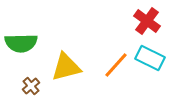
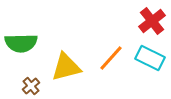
red cross: moved 5 px right; rotated 16 degrees clockwise
orange line: moved 5 px left, 7 px up
